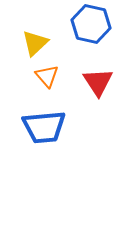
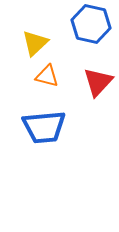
orange triangle: rotated 35 degrees counterclockwise
red triangle: rotated 16 degrees clockwise
